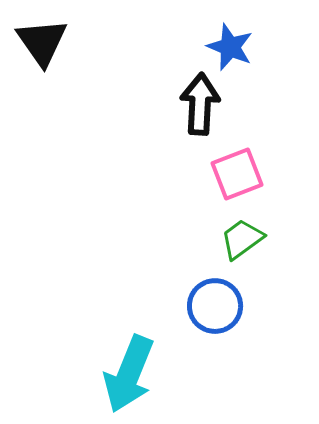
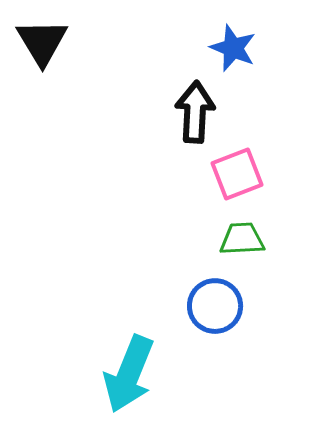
black triangle: rotated 4 degrees clockwise
blue star: moved 3 px right, 1 px down
black arrow: moved 5 px left, 8 px down
green trapezoid: rotated 33 degrees clockwise
